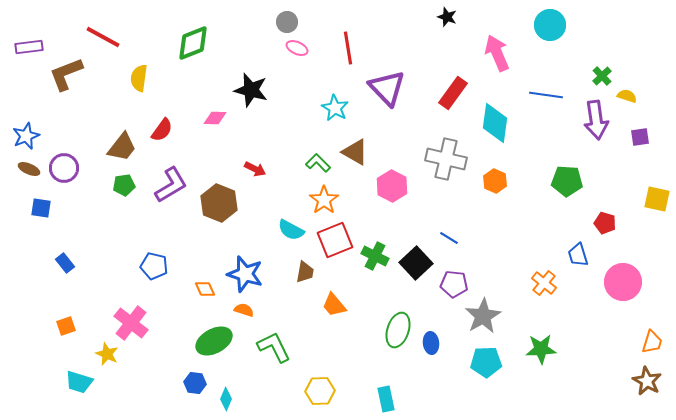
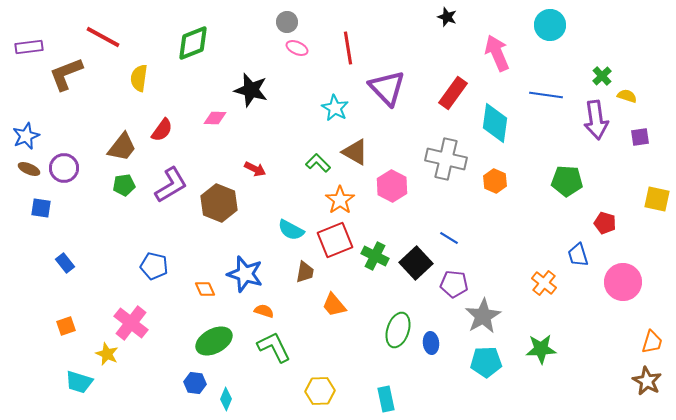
orange star at (324, 200): moved 16 px right
orange semicircle at (244, 310): moved 20 px right, 1 px down
